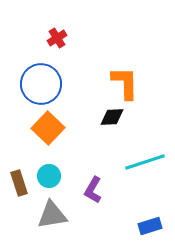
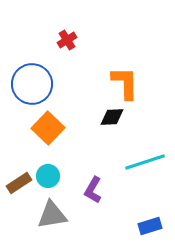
red cross: moved 10 px right, 2 px down
blue circle: moved 9 px left
cyan circle: moved 1 px left
brown rectangle: rotated 75 degrees clockwise
